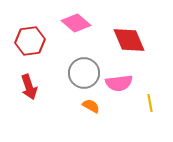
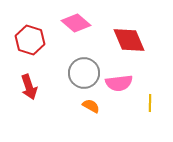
red hexagon: moved 1 px up; rotated 24 degrees clockwise
yellow line: rotated 12 degrees clockwise
